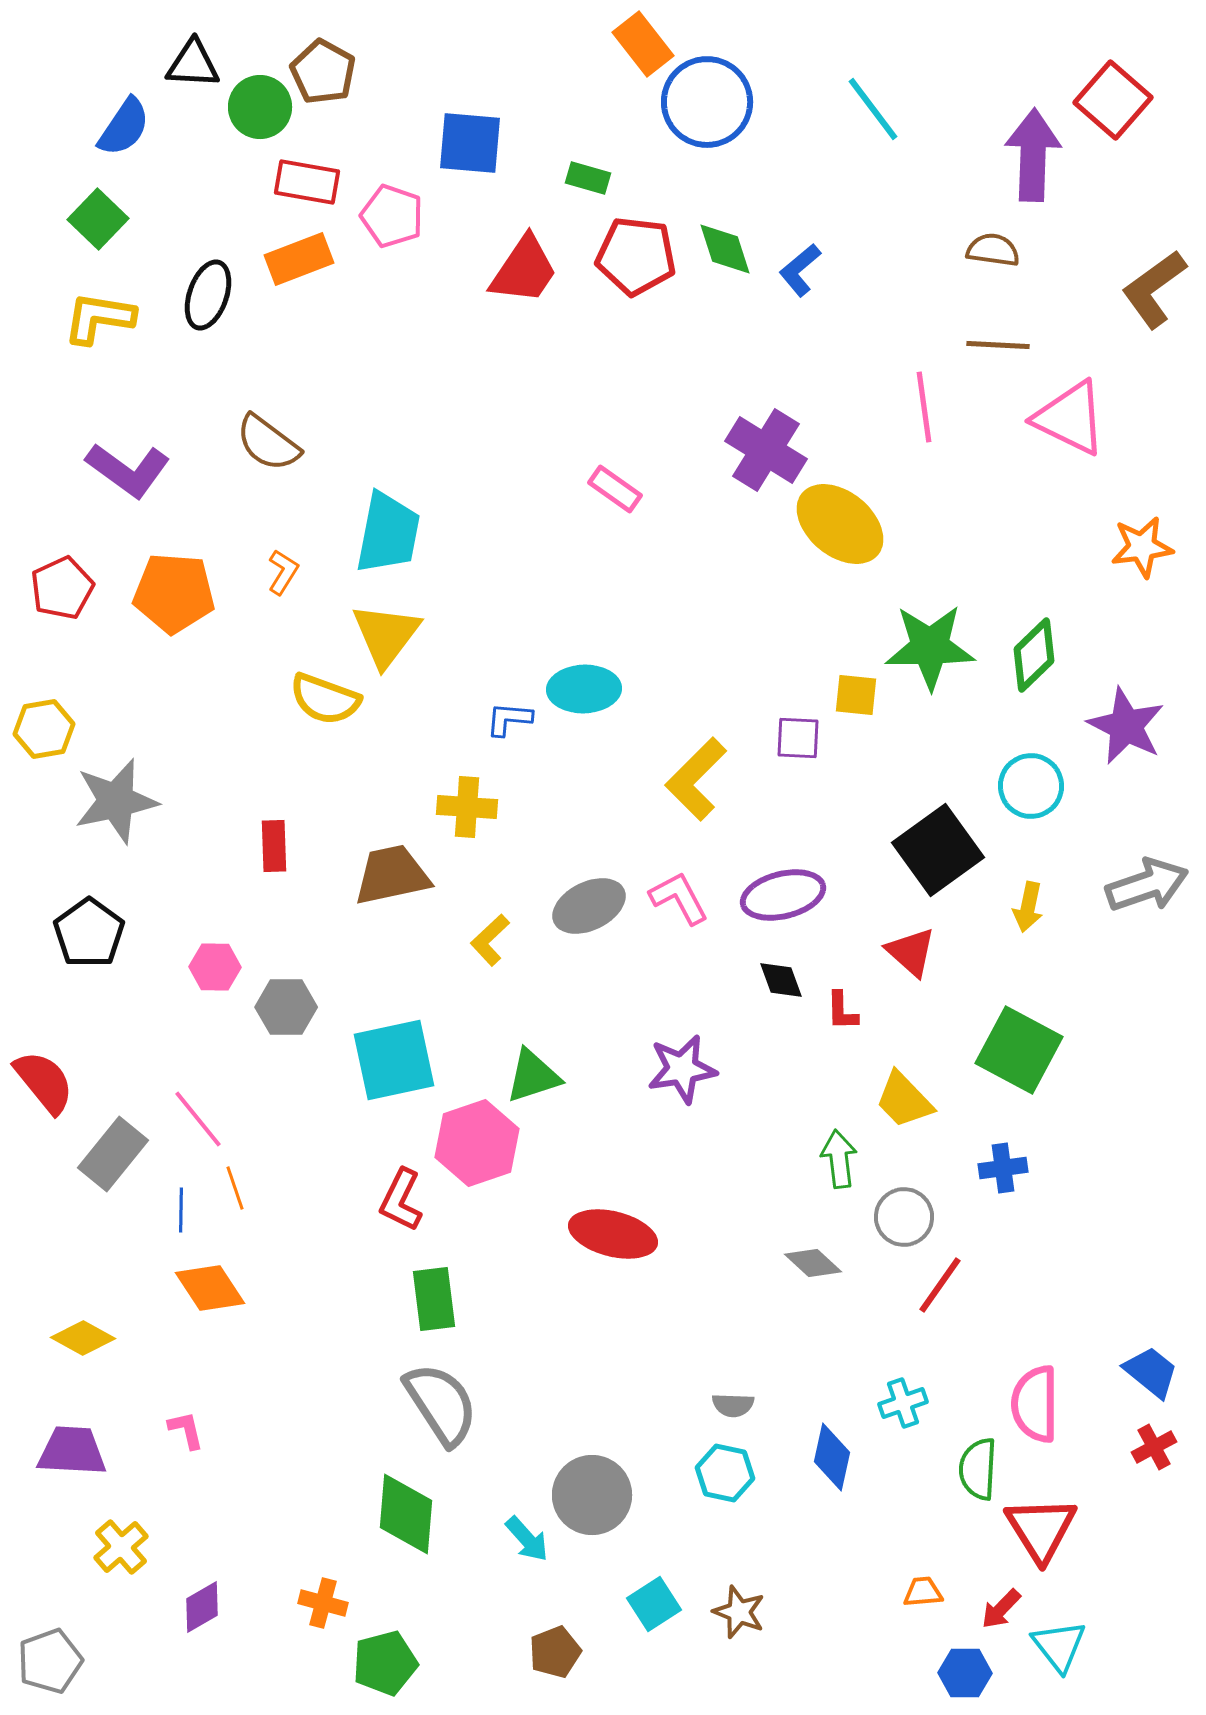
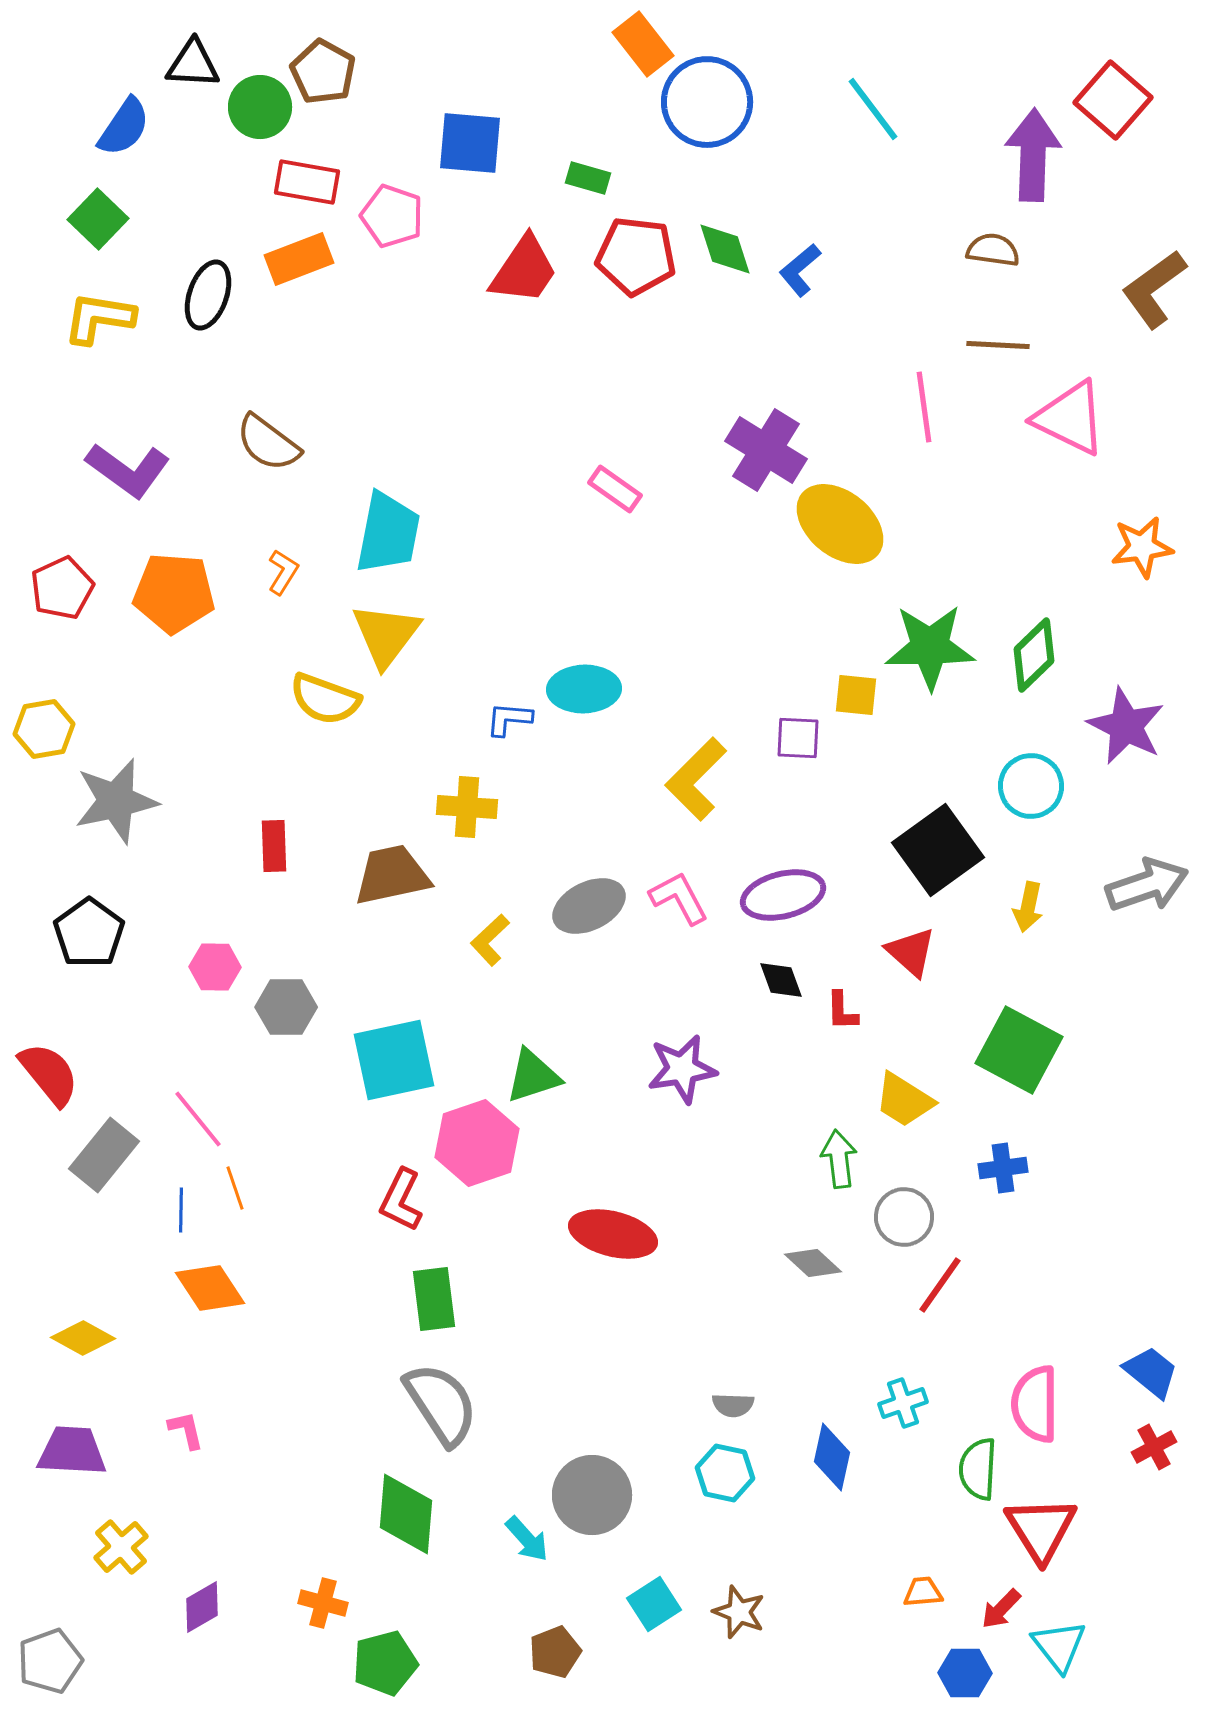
red semicircle at (44, 1082): moved 5 px right, 8 px up
yellow trapezoid at (904, 1100): rotated 14 degrees counterclockwise
gray rectangle at (113, 1154): moved 9 px left, 1 px down
